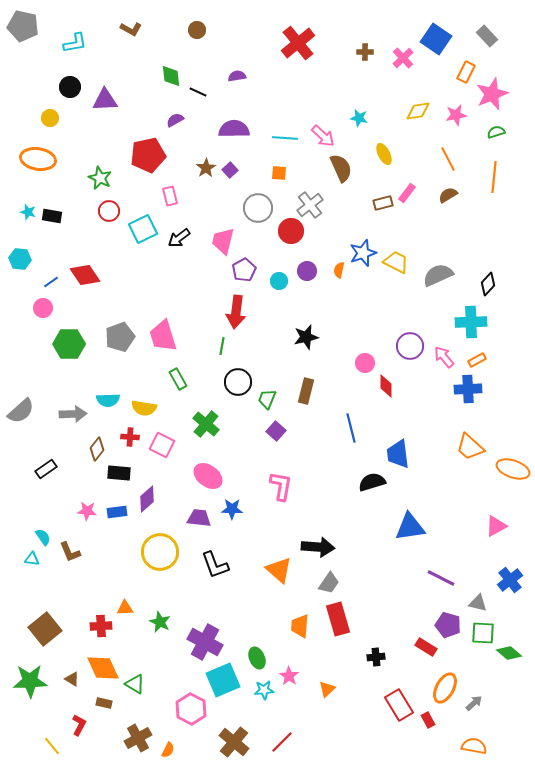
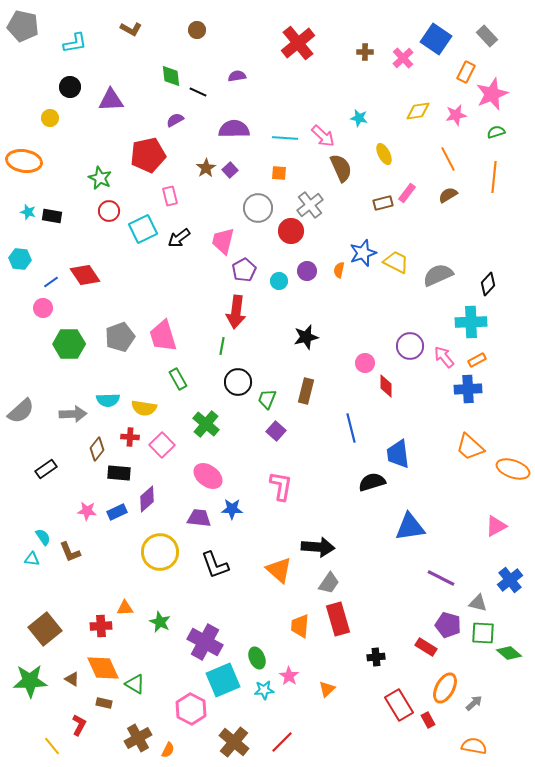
purple triangle at (105, 100): moved 6 px right
orange ellipse at (38, 159): moved 14 px left, 2 px down
pink square at (162, 445): rotated 20 degrees clockwise
blue rectangle at (117, 512): rotated 18 degrees counterclockwise
